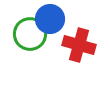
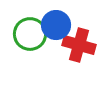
blue circle: moved 6 px right, 6 px down
